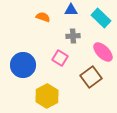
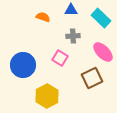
brown square: moved 1 px right, 1 px down; rotated 10 degrees clockwise
